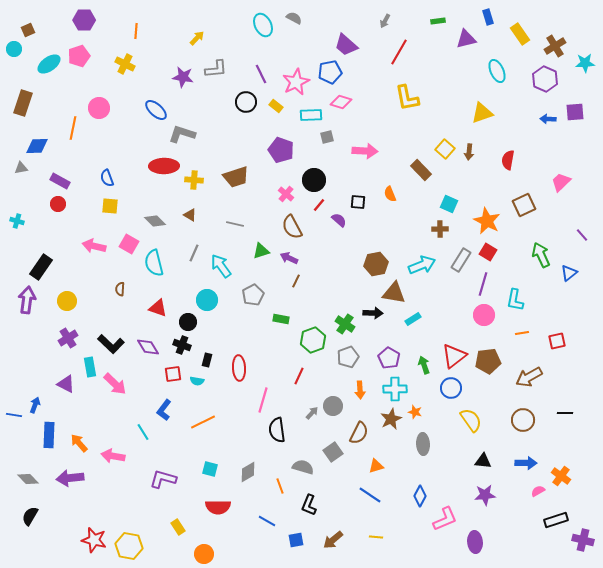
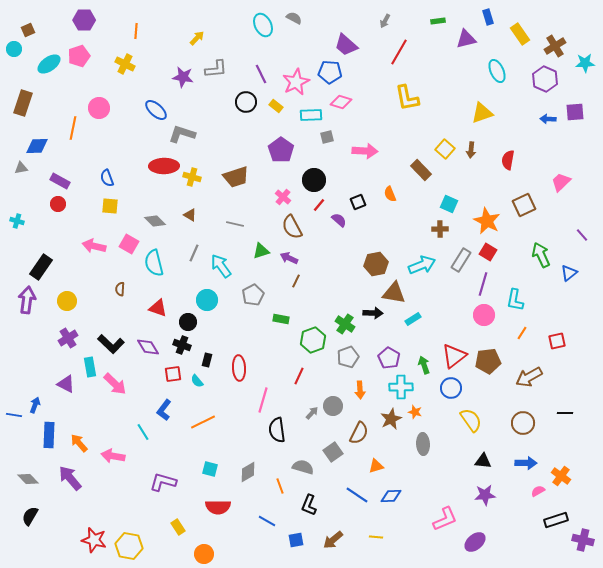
blue pentagon at (330, 72): rotated 15 degrees clockwise
purple pentagon at (281, 150): rotated 15 degrees clockwise
brown arrow at (469, 152): moved 2 px right, 2 px up
yellow cross at (194, 180): moved 2 px left, 3 px up; rotated 12 degrees clockwise
pink cross at (286, 194): moved 3 px left, 3 px down
black square at (358, 202): rotated 28 degrees counterclockwise
orange line at (522, 333): rotated 48 degrees counterclockwise
cyan semicircle at (197, 381): rotated 40 degrees clockwise
cyan cross at (395, 389): moved 6 px right, 2 px up
brown circle at (523, 420): moved 3 px down
purple arrow at (70, 478): rotated 56 degrees clockwise
purple L-shape at (163, 479): moved 3 px down
blue line at (370, 495): moved 13 px left
blue diamond at (420, 496): moved 29 px left; rotated 60 degrees clockwise
purple ellipse at (475, 542): rotated 55 degrees clockwise
